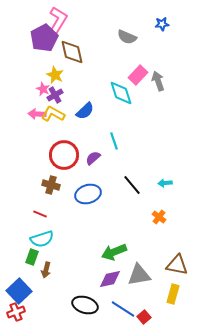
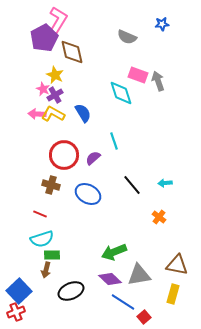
pink rectangle: rotated 66 degrees clockwise
blue semicircle: moved 2 px left, 2 px down; rotated 78 degrees counterclockwise
blue ellipse: rotated 45 degrees clockwise
green rectangle: moved 20 px right, 2 px up; rotated 70 degrees clockwise
purple diamond: rotated 55 degrees clockwise
black ellipse: moved 14 px left, 14 px up; rotated 40 degrees counterclockwise
blue line: moved 7 px up
